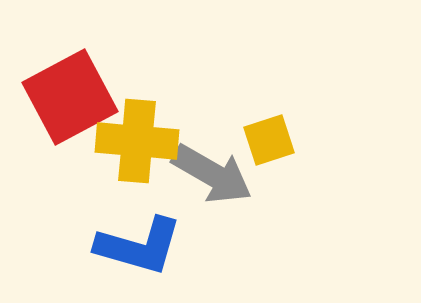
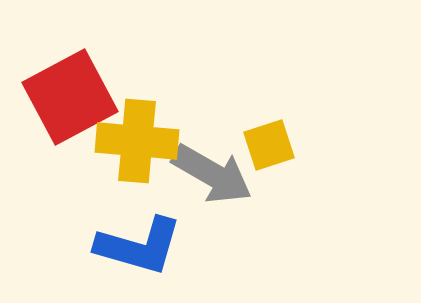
yellow square: moved 5 px down
